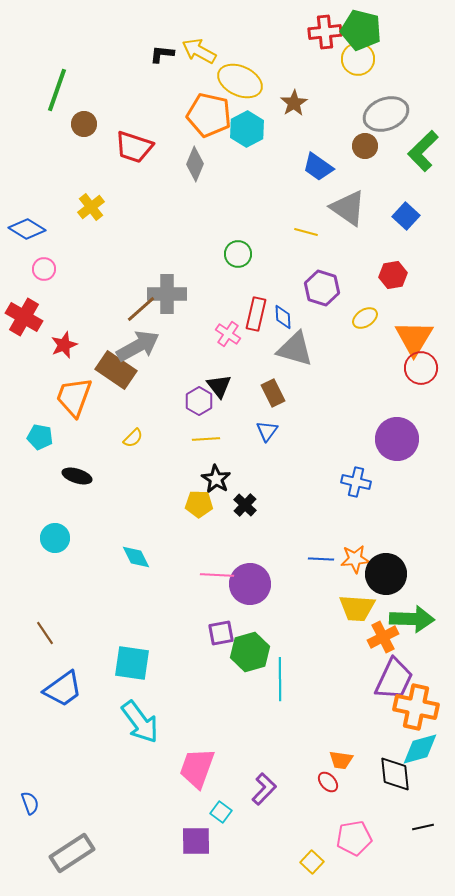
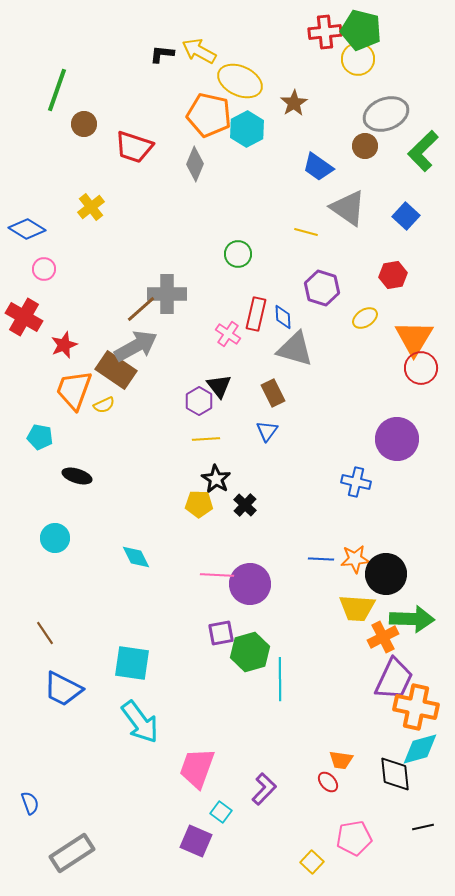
gray arrow at (138, 346): moved 2 px left
orange trapezoid at (74, 397): moved 7 px up
yellow semicircle at (133, 438): moved 29 px left, 33 px up; rotated 20 degrees clockwise
blue trapezoid at (63, 689): rotated 63 degrees clockwise
purple square at (196, 841): rotated 24 degrees clockwise
